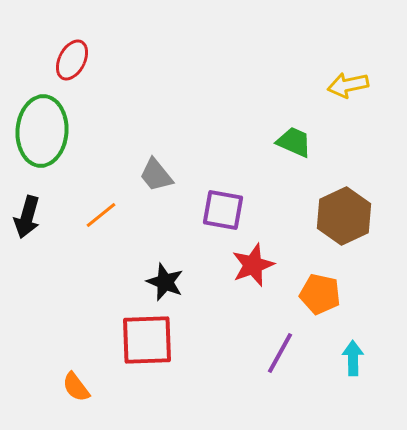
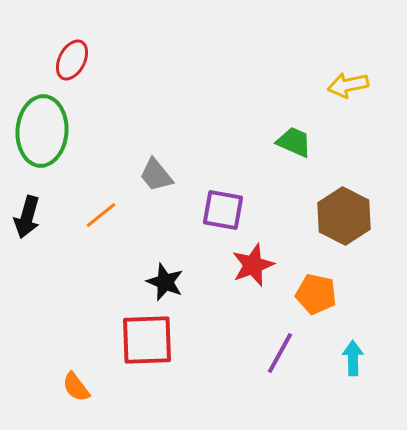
brown hexagon: rotated 8 degrees counterclockwise
orange pentagon: moved 4 px left
